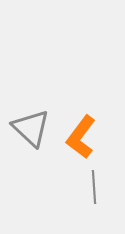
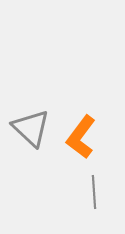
gray line: moved 5 px down
